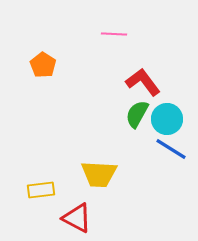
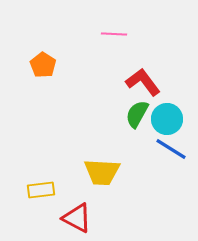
yellow trapezoid: moved 3 px right, 2 px up
